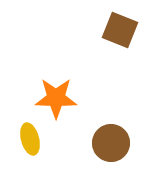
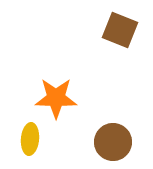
yellow ellipse: rotated 20 degrees clockwise
brown circle: moved 2 px right, 1 px up
